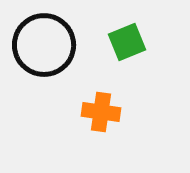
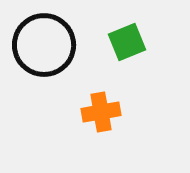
orange cross: rotated 18 degrees counterclockwise
